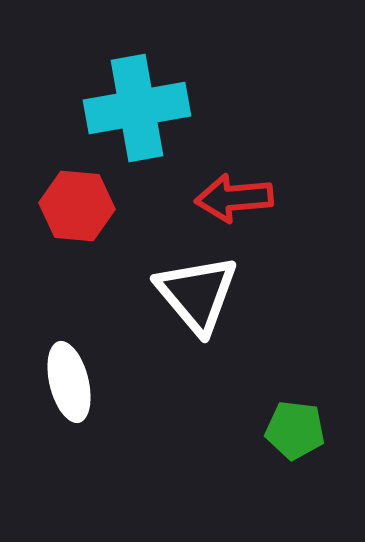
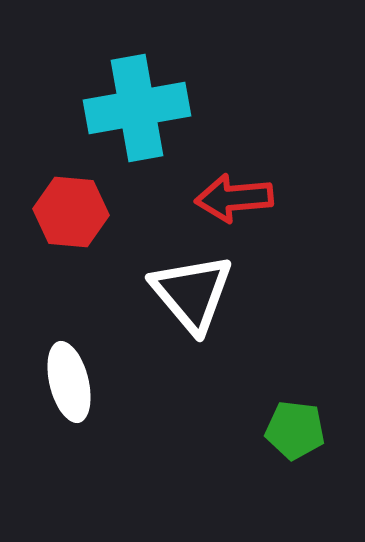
red hexagon: moved 6 px left, 6 px down
white triangle: moved 5 px left, 1 px up
